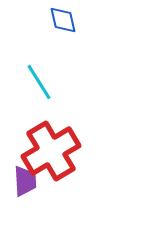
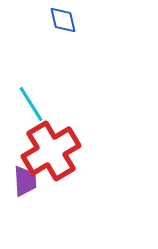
cyan line: moved 8 px left, 22 px down
